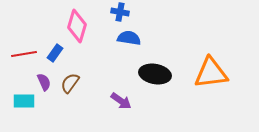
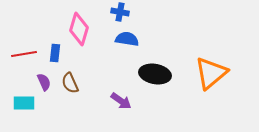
pink diamond: moved 2 px right, 3 px down
blue semicircle: moved 2 px left, 1 px down
blue rectangle: rotated 30 degrees counterclockwise
orange triangle: rotated 33 degrees counterclockwise
brown semicircle: rotated 60 degrees counterclockwise
cyan rectangle: moved 2 px down
